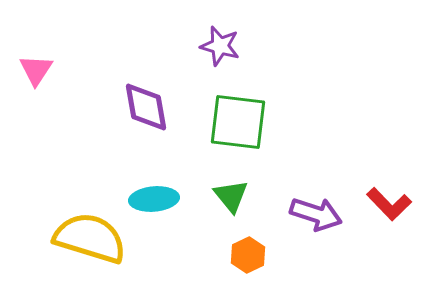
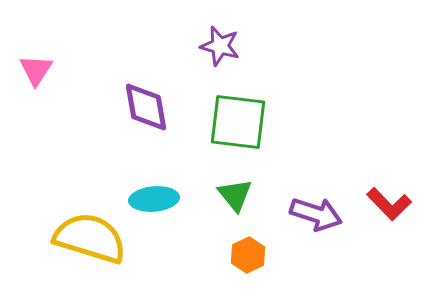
green triangle: moved 4 px right, 1 px up
